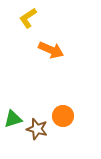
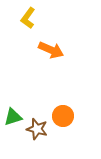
yellow L-shape: rotated 20 degrees counterclockwise
green triangle: moved 2 px up
